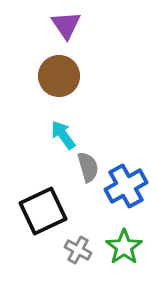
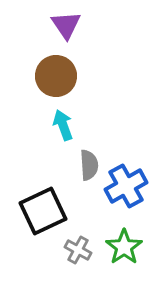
brown circle: moved 3 px left
cyan arrow: moved 10 px up; rotated 16 degrees clockwise
gray semicircle: moved 1 px right, 2 px up; rotated 12 degrees clockwise
